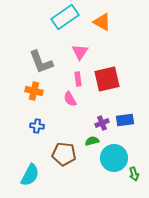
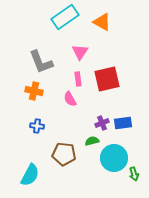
blue rectangle: moved 2 px left, 3 px down
